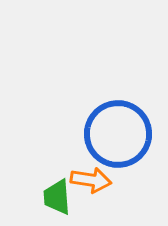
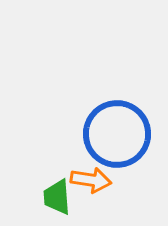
blue circle: moved 1 px left
